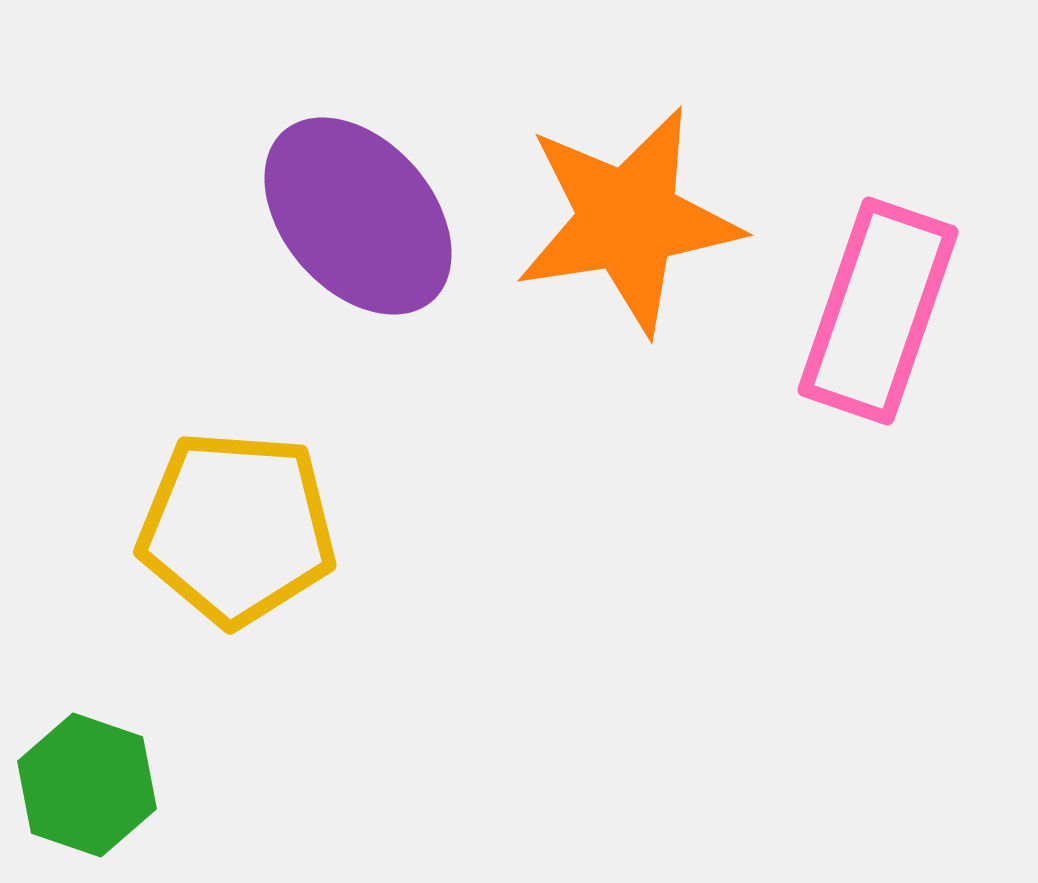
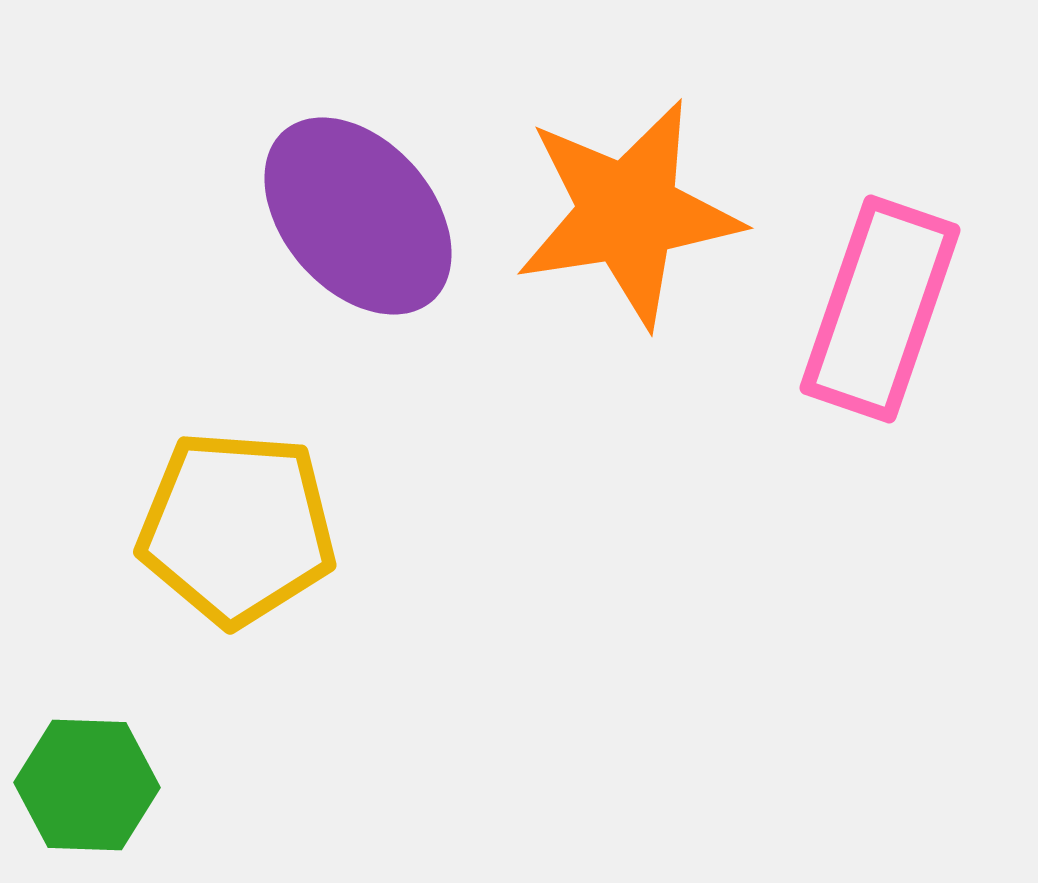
orange star: moved 7 px up
pink rectangle: moved 2 px right, 2 px up
green hexagon: rotated 17 degrees counterclockwise
